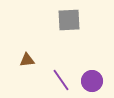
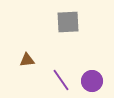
gray square: moved 1 px left, 2 px down
